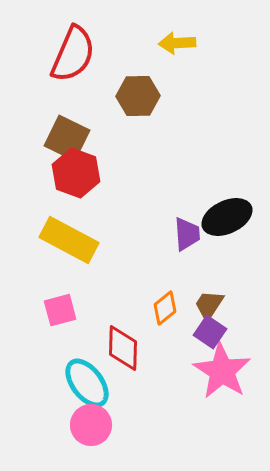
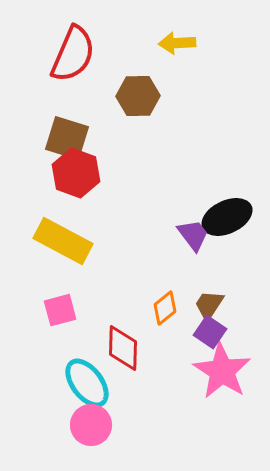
brown square: rotated 9 degrees counterclockwise
purple trapezoid: moved 6 px right, 1 px down; rotated 33 degrees counterclockwise
yellow rectangle: moved 6 px left, 1 px down
